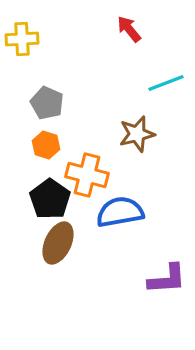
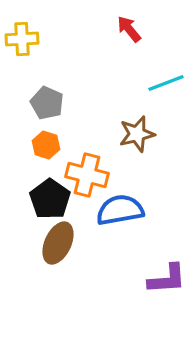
blue semicircle: moved 2 px up
